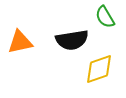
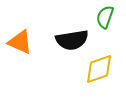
green semicircle: rotated 50 degrees clockwise
orange triangle: rotated 36 degrees clockwise
